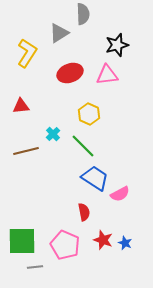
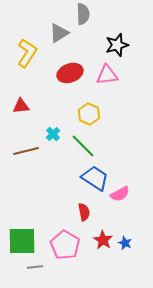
red star: rotated 12 degrees clockwise
pink pentagon: rotated 8 degrees clockwise
